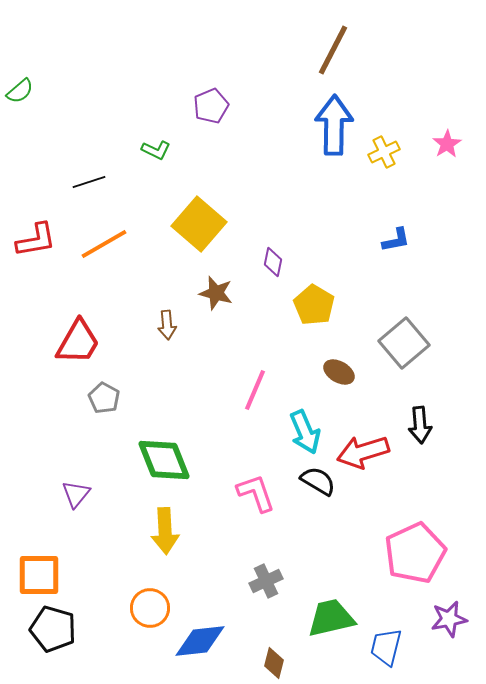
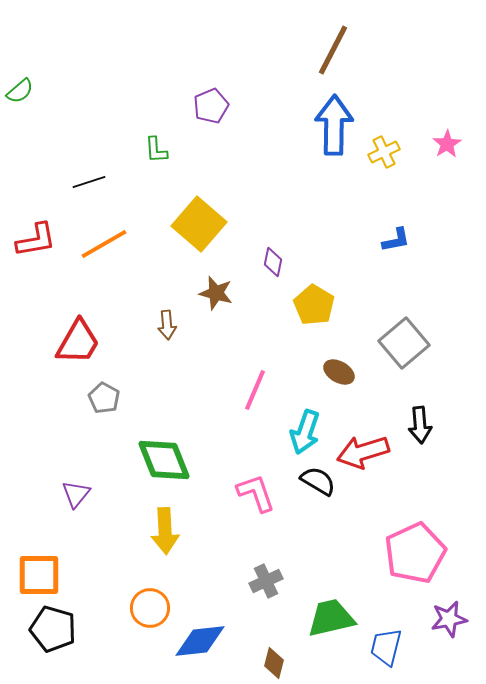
green L-shape: rotated 60 degrees clockwise
cyan arrow: rotated 42 degrees clockwise
